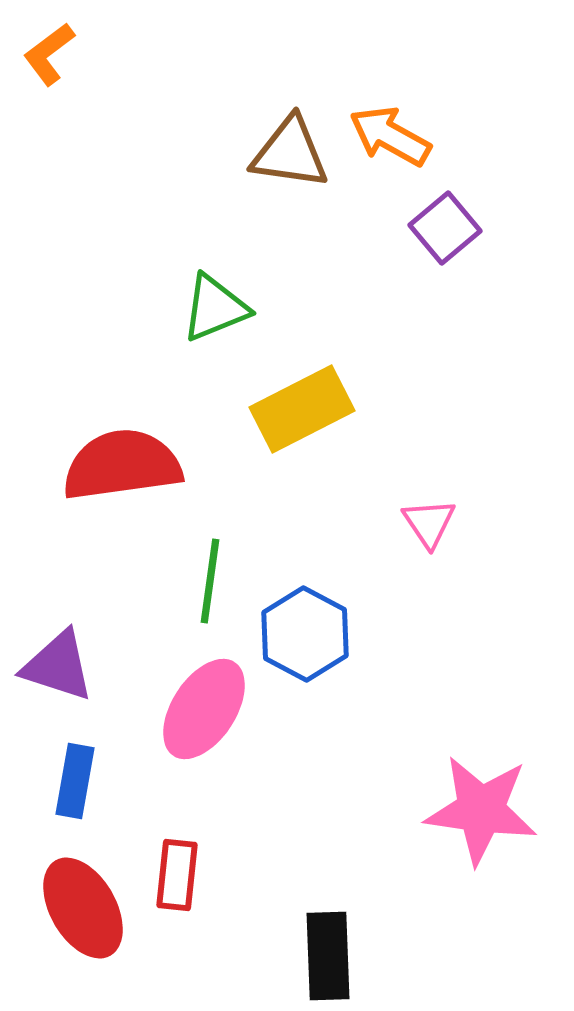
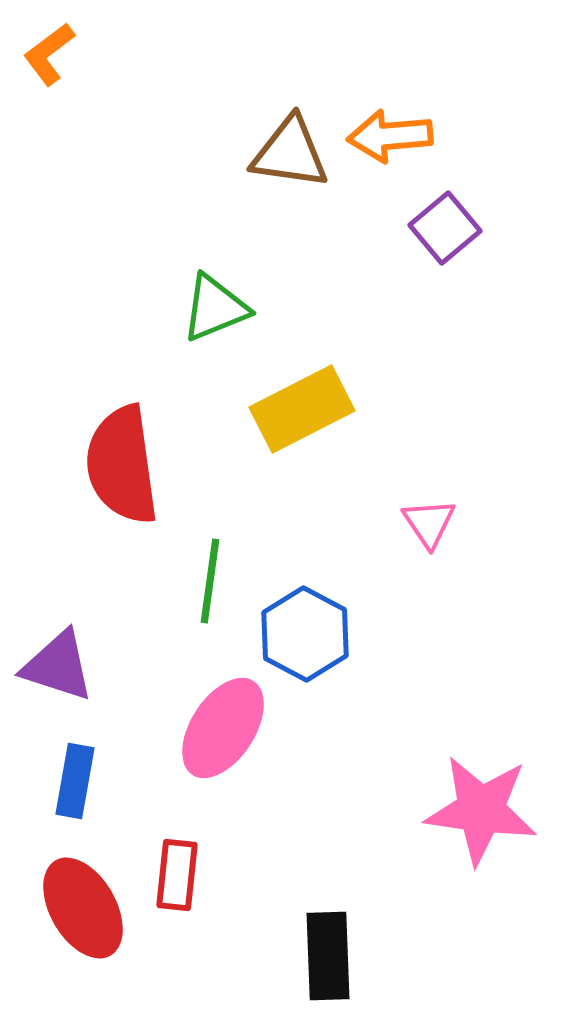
orange arrow: rotated 34 degrees counterclockwise
red semicircle: rotated 90 degrees counterclockwise
pink ellipse: moved 19 px right, 19 px down
